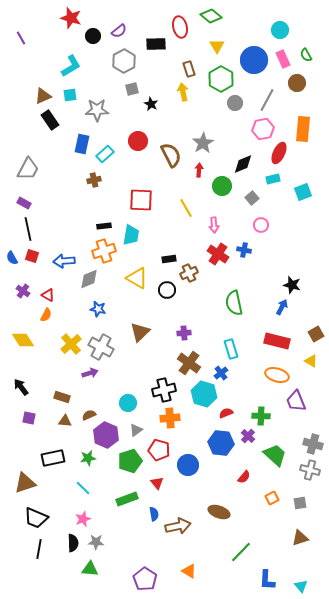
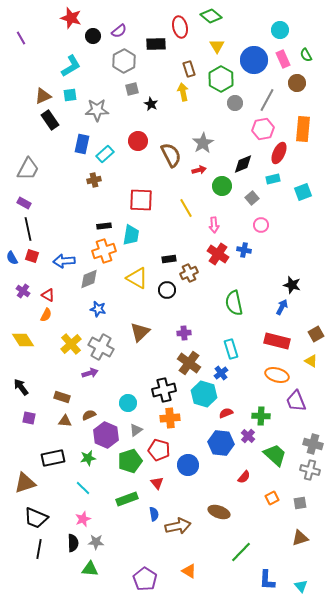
red arrow at (199, 170): rotated 72 degrees clockwise
